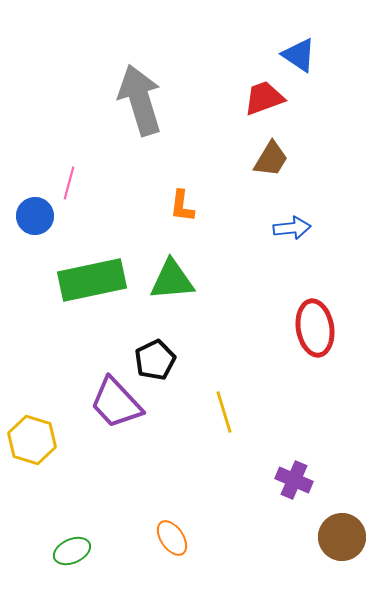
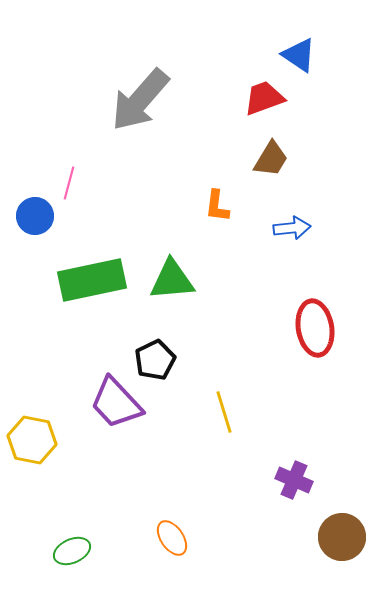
gray arrow: rotated 122 degrees counterclockwise
orange L-shape: moved 35 px right
yellow hexagon: rotated 6 degrees counterclockwise
